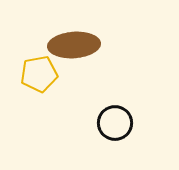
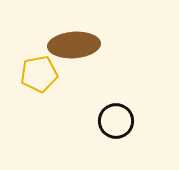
black circle: moved 1 px right, 2 px up
